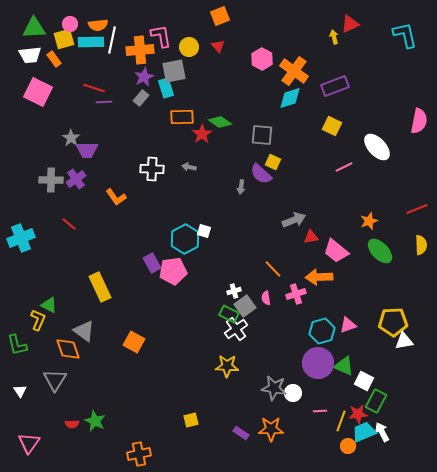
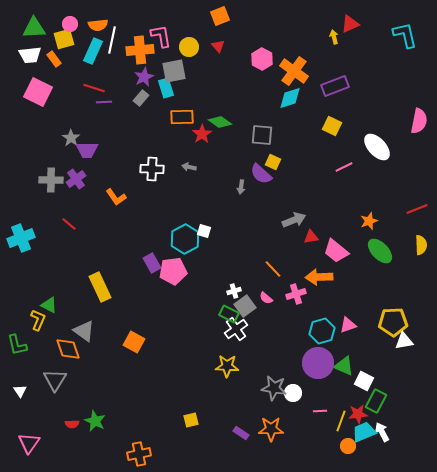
cyan rectangle at (91, 42): moved 2 px right, 9 px down; rotated 65 degrees counterclockwise
pink semicircle at (266, 298): rotated 40 degrees counterclockwise
